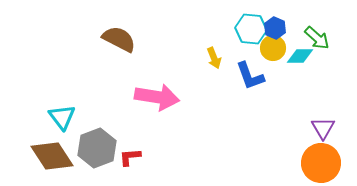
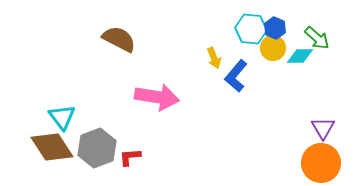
blue L-shape: moved 14 px left; rotated 60 degrees clockwise
brown diamond: moved 9 px up
